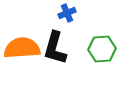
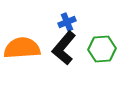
blue cross: moved 9 px down
black L-shape: moved 9 px right; rotated 24 degrees clockwise
